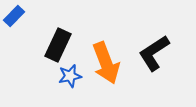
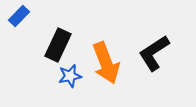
blue rectangle: moved 5 px right
